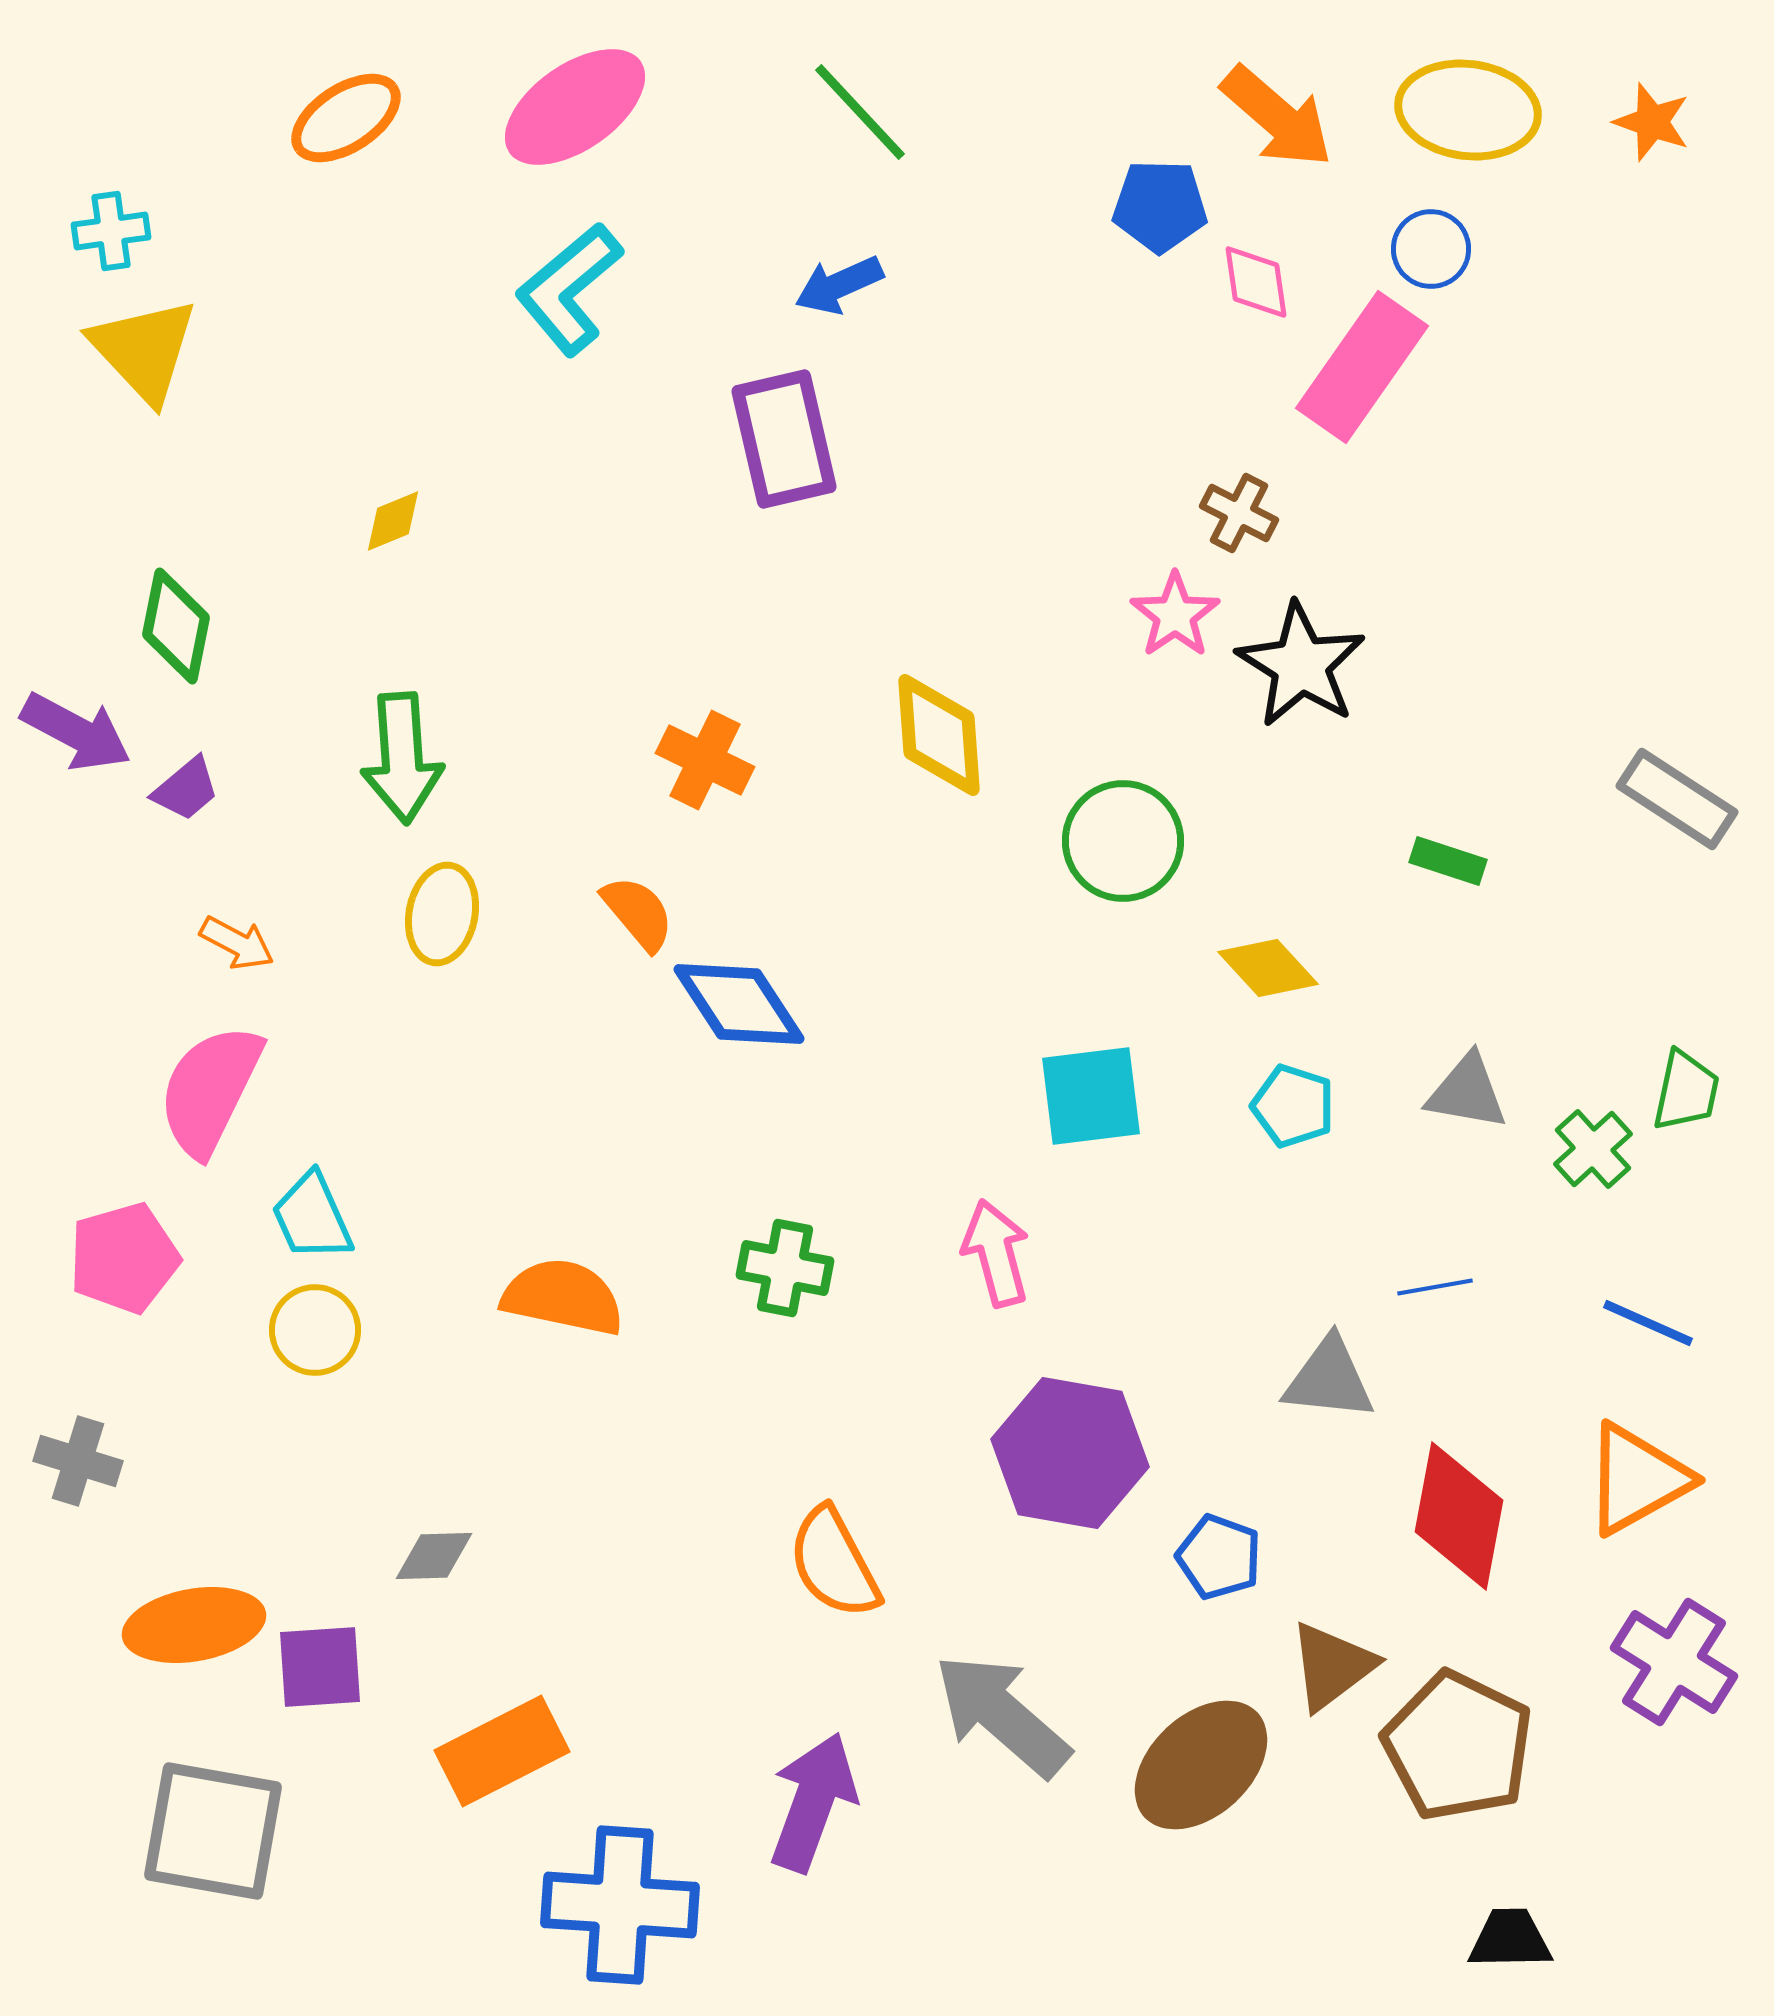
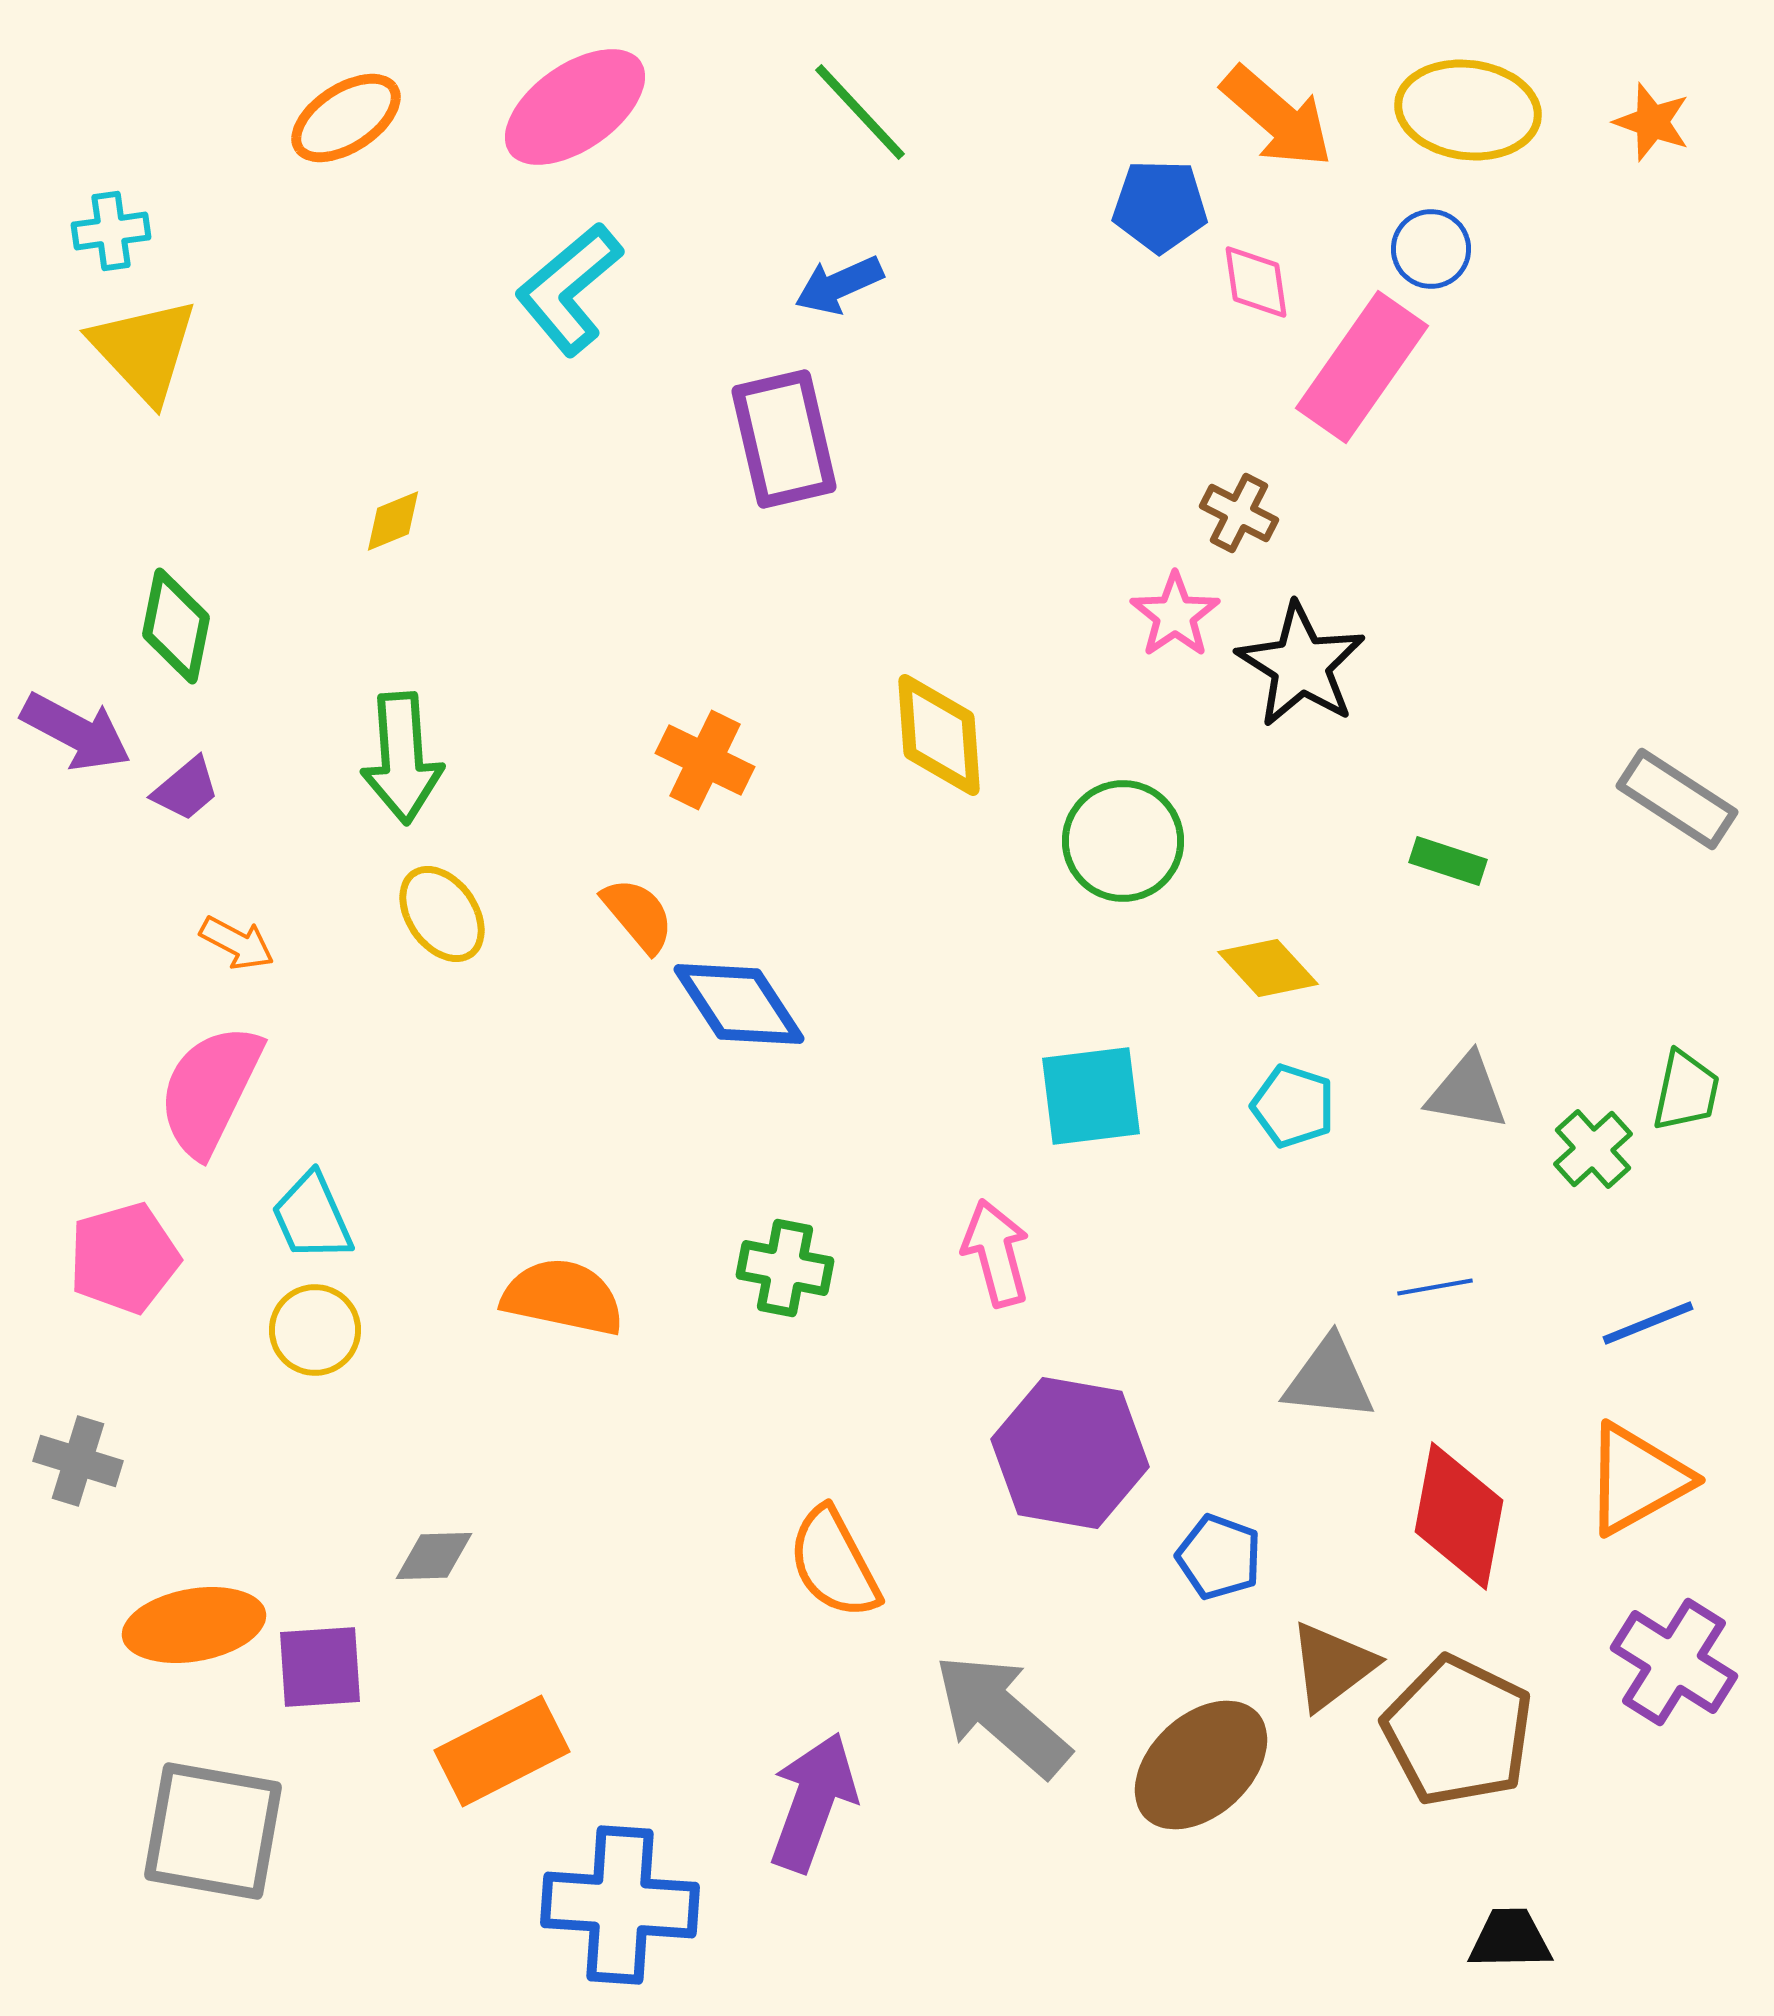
orange semicircle at (638, 913): moved 2 px down
yellow ellipse at (442, 914): rotated 46 degrees counterclockwise
blue line at (1648, 1323): rotated 46 degrees counterclockwise
brown pentagon at (1458, 1746): moved 15 px up
